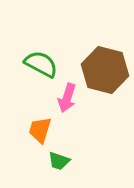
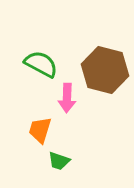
pink arrow: rotated 16 degrees counterclockwise
